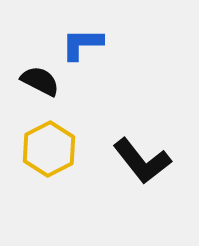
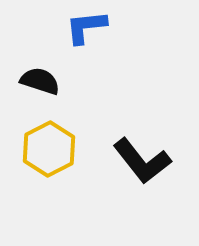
blue L-shape: moved 4 px right, 17 px up; rotated 6 degrees counterclockwise
black semicircle: rotated 9 degrees counterclockwise
